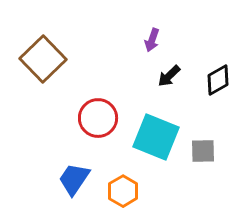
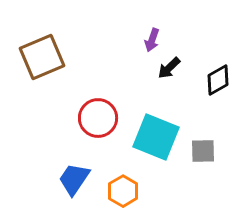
brown square: moved 1 px left, 2 px up; rotated 21 degrees clockwise
black arrow: moved 8 px up
